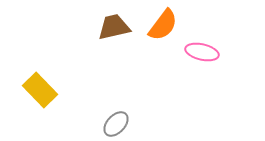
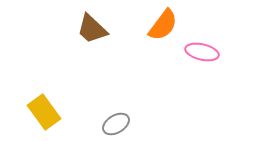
brown trapezoid: moved 22 px left, 2 px down; rotated 124 degrees counterclockwise
yellow rectangle: moved 4 px right, 22 px down; rotated 8 degrees clockwise
gray ellipse: rotated 16 degrees clockwise
